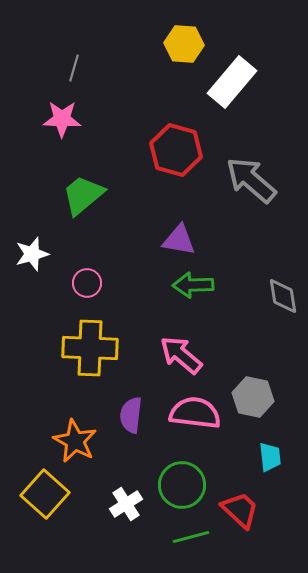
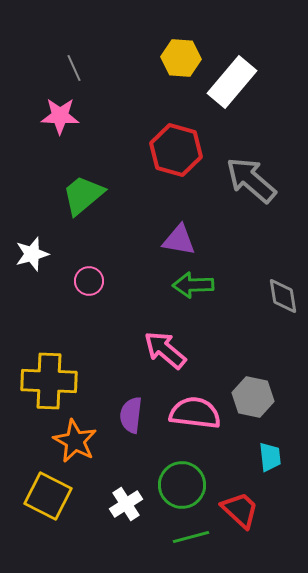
yellow hexagon: moved 3 px left, 14 px down
gray line: rotated 40 degrees counterclockwise
pink star: moved 2 px left, 3 px up
pink circle: moved 2 px right, 2 px up
yellow cross: moved 41 px left, 33 px down
pink arrow: moved 16 px left, 5 px up
yellow square: moved 3 px right, 2 px down; rotated 15 degrees counterclockwise
